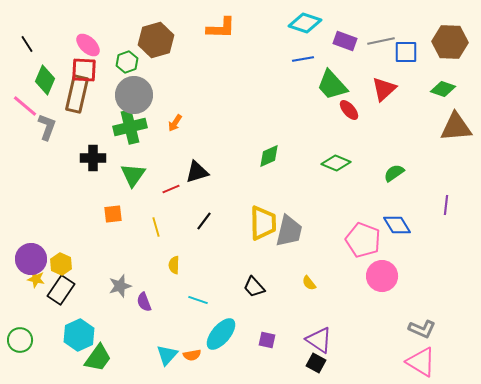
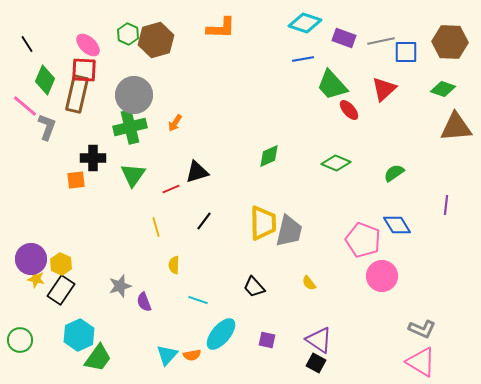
purple rectangle at (345, 41): moved 1 px left, 3 px up
green hexagon at (127, 62): moved 1 px right, 28 px up; rotated 15 degrees counterclockwise
orange square at (113, 214): moved 37 px left, 34 px up
